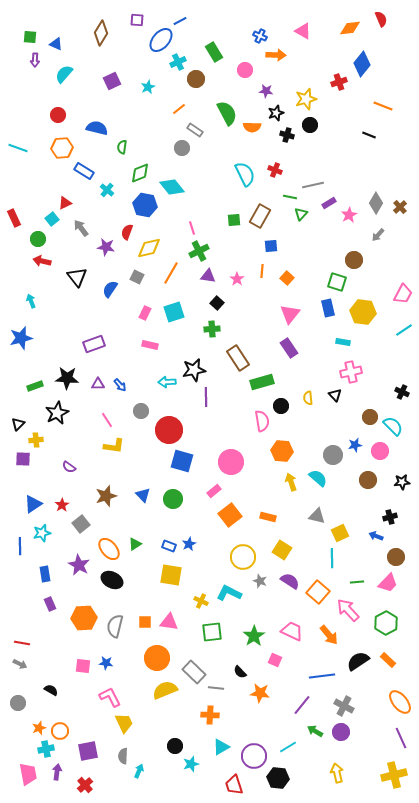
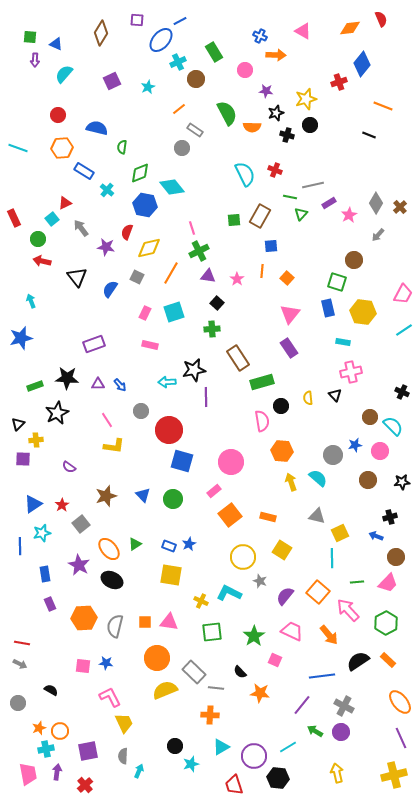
purple semicircle at (290, 581): moved 5 px left, 15 px down; rotated 84 degrees counterclockwise
